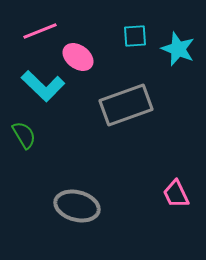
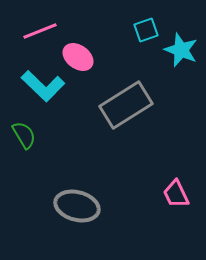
cyan square: moved 11 px right, 6 px up; rotated 15 degrees counterclockwise
cyan star: moved 3 px right, 1 px down
gray rectangle: rotated 12 degrees counterclockwise
